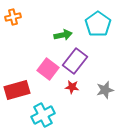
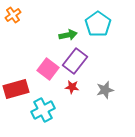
orange cross: moved 2 px up; rotated 21 degrees counterclockwise
green arrow: moved 5 px right
red rectangle: moved 1 px left, 1 px up
cyan cross: moved 5 px up
